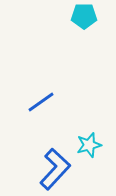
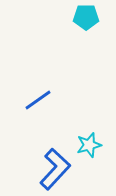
cyan pentagon: moved 2 px right, 1 px down
blue line: moved 3 px left, 2 px up
